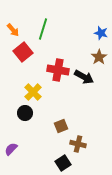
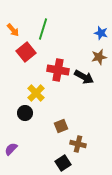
red square: moved 3 px right
brown star: rotated 21 degrees clockwise
yellow cross: moved 3 px right, 1 px down
